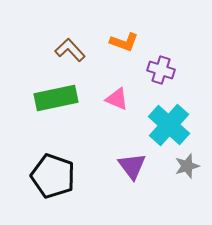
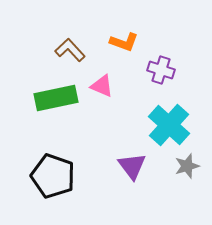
pink triangle: moved 15 px left, 13 px up
